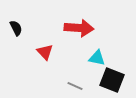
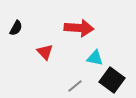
black semicircle: rotated 56 degrees clockwise
cyan triangle: moved 2 px left
black square: rotated 15 degrees clockwise
gray line: rotated 63 degrees counterclockwise
